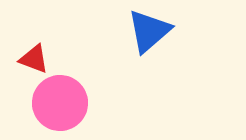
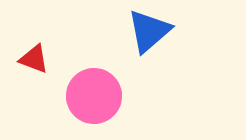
pink circle: moved 34 px right, 7 px up
